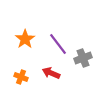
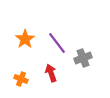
purple line: moved 1 px left, 1 px up
red arrow: rotated 48 degrees clockwise
orange cross: moved 2 px down
